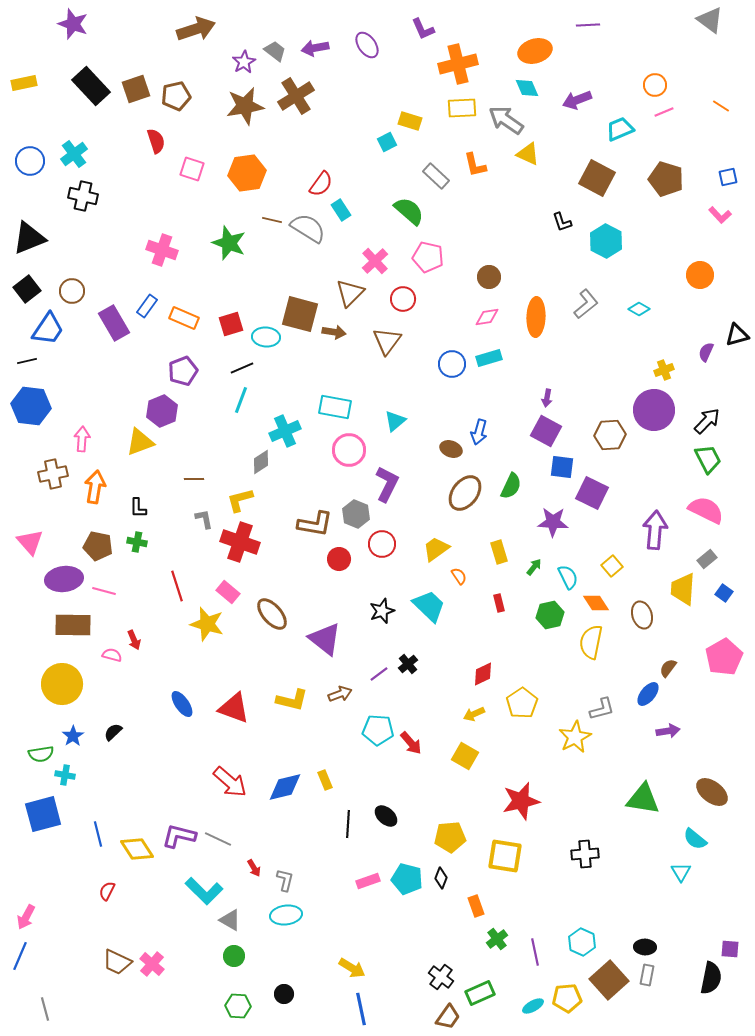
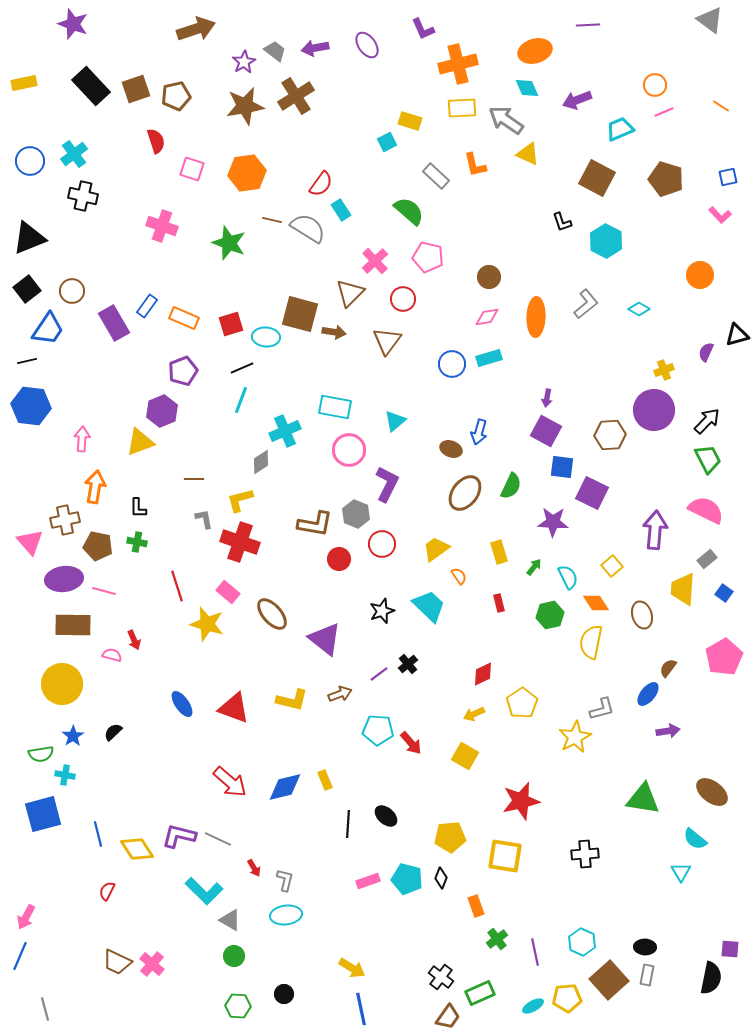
pink cross at (162, 250): moved 24 px up
brown cross at (53, 474): moved 12 px right, 46 px down
